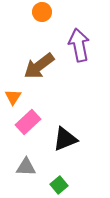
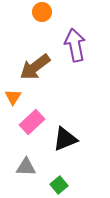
purple arrow: moved 4 px left
brown arrow: moved 4 px left, 1 px down
pink rectangle: moved 4 px right
